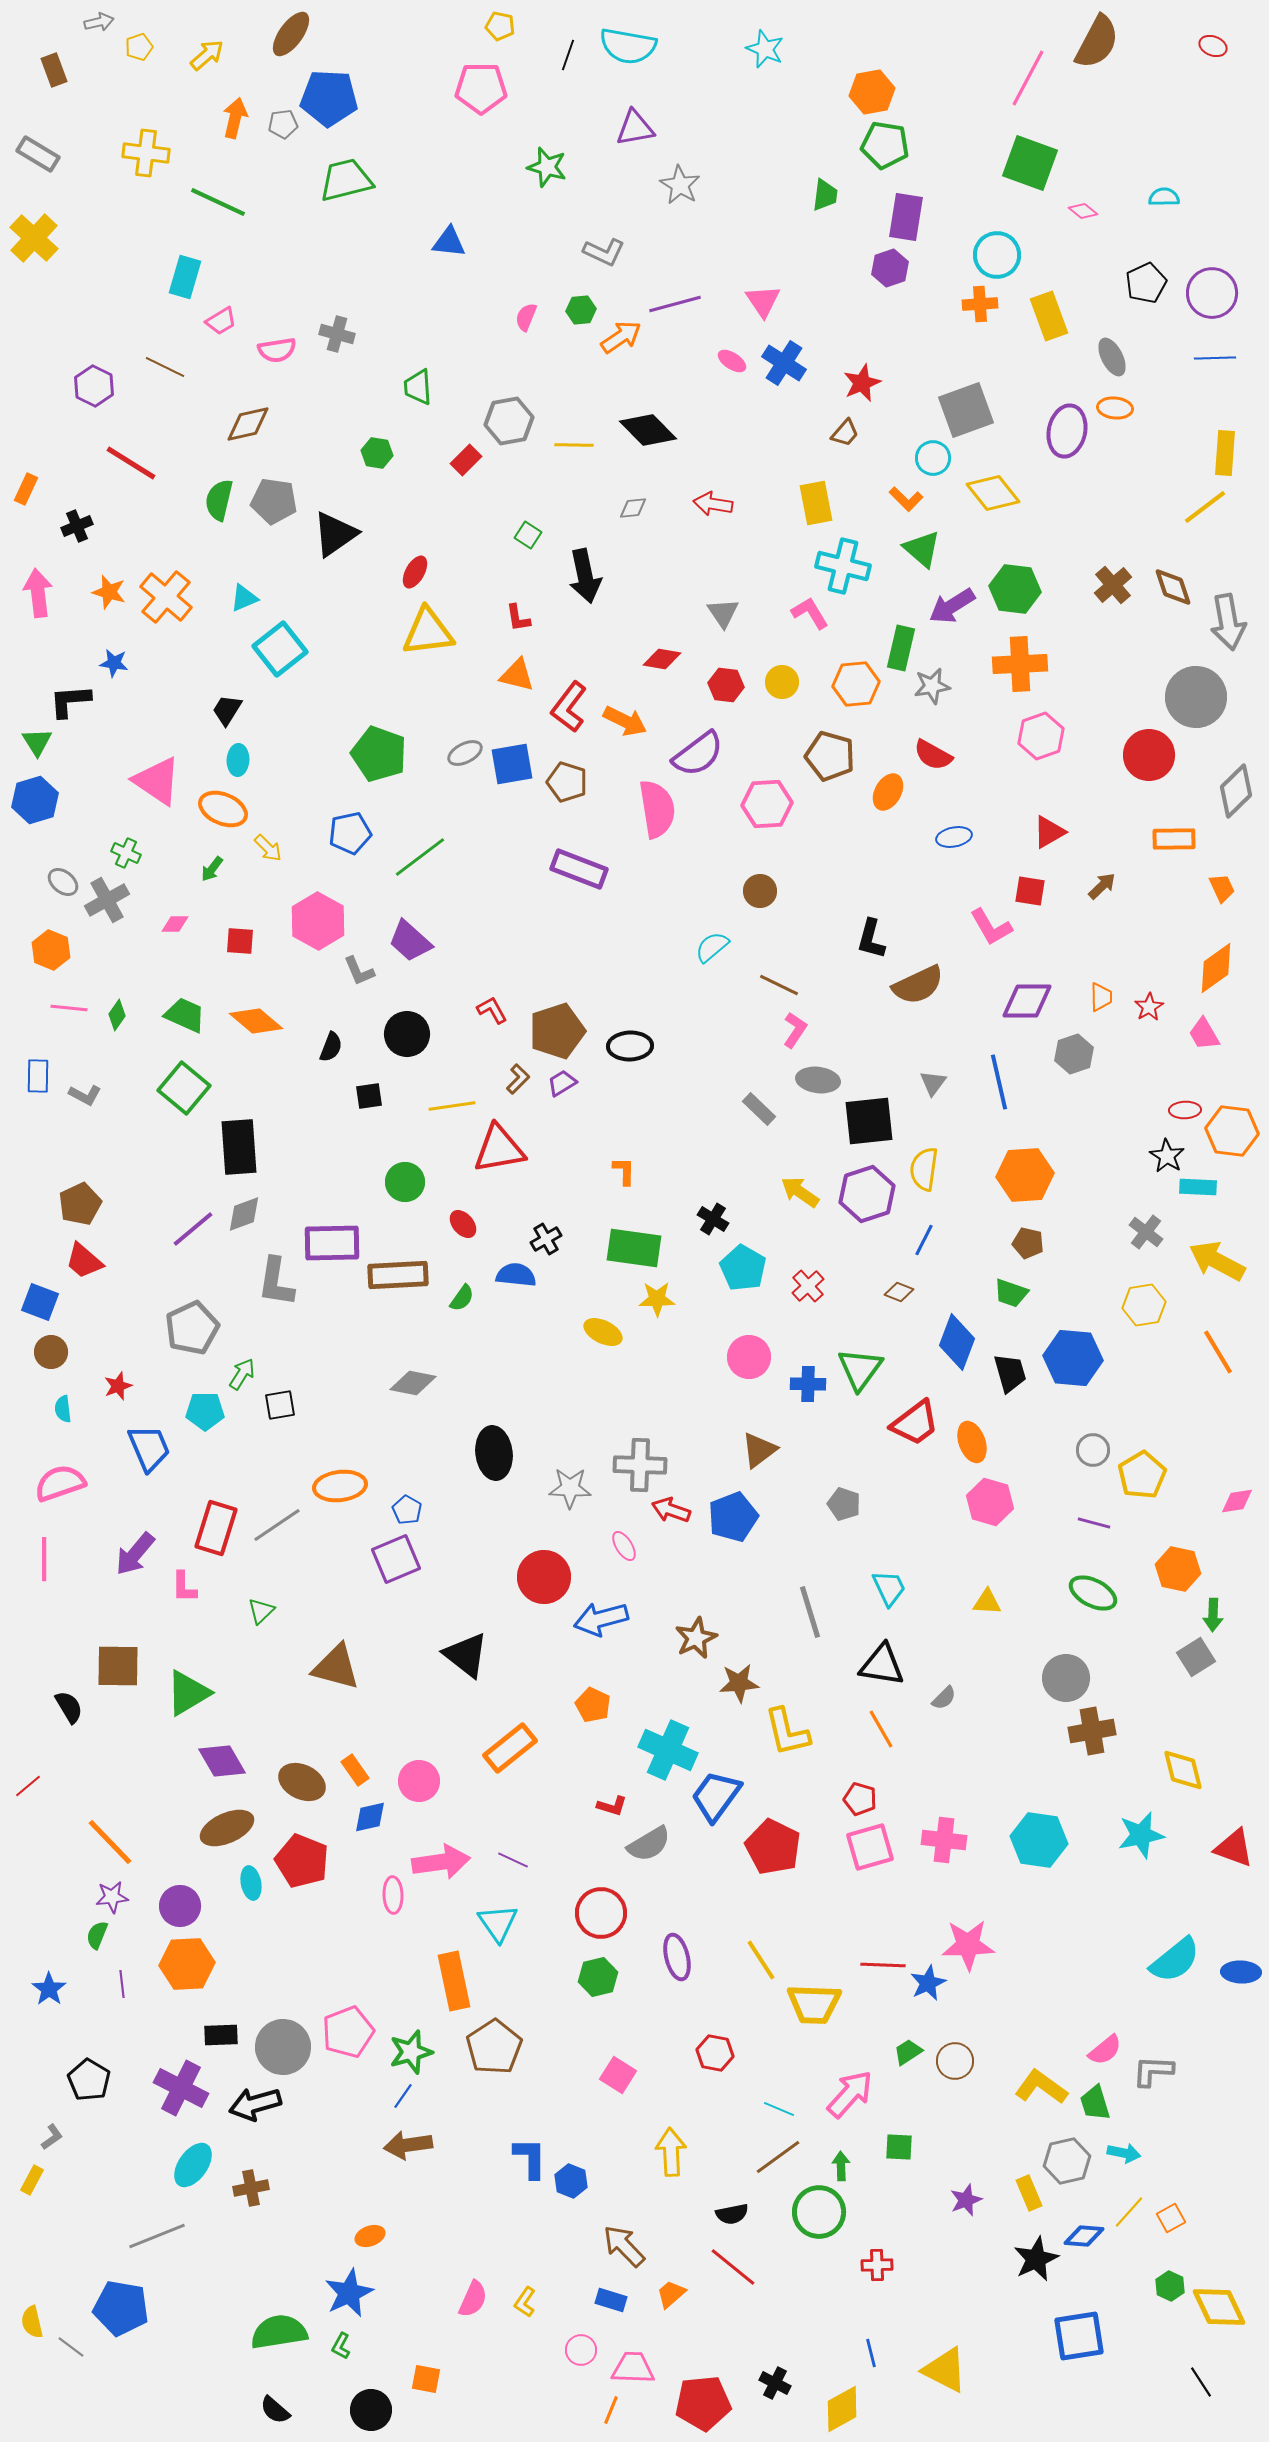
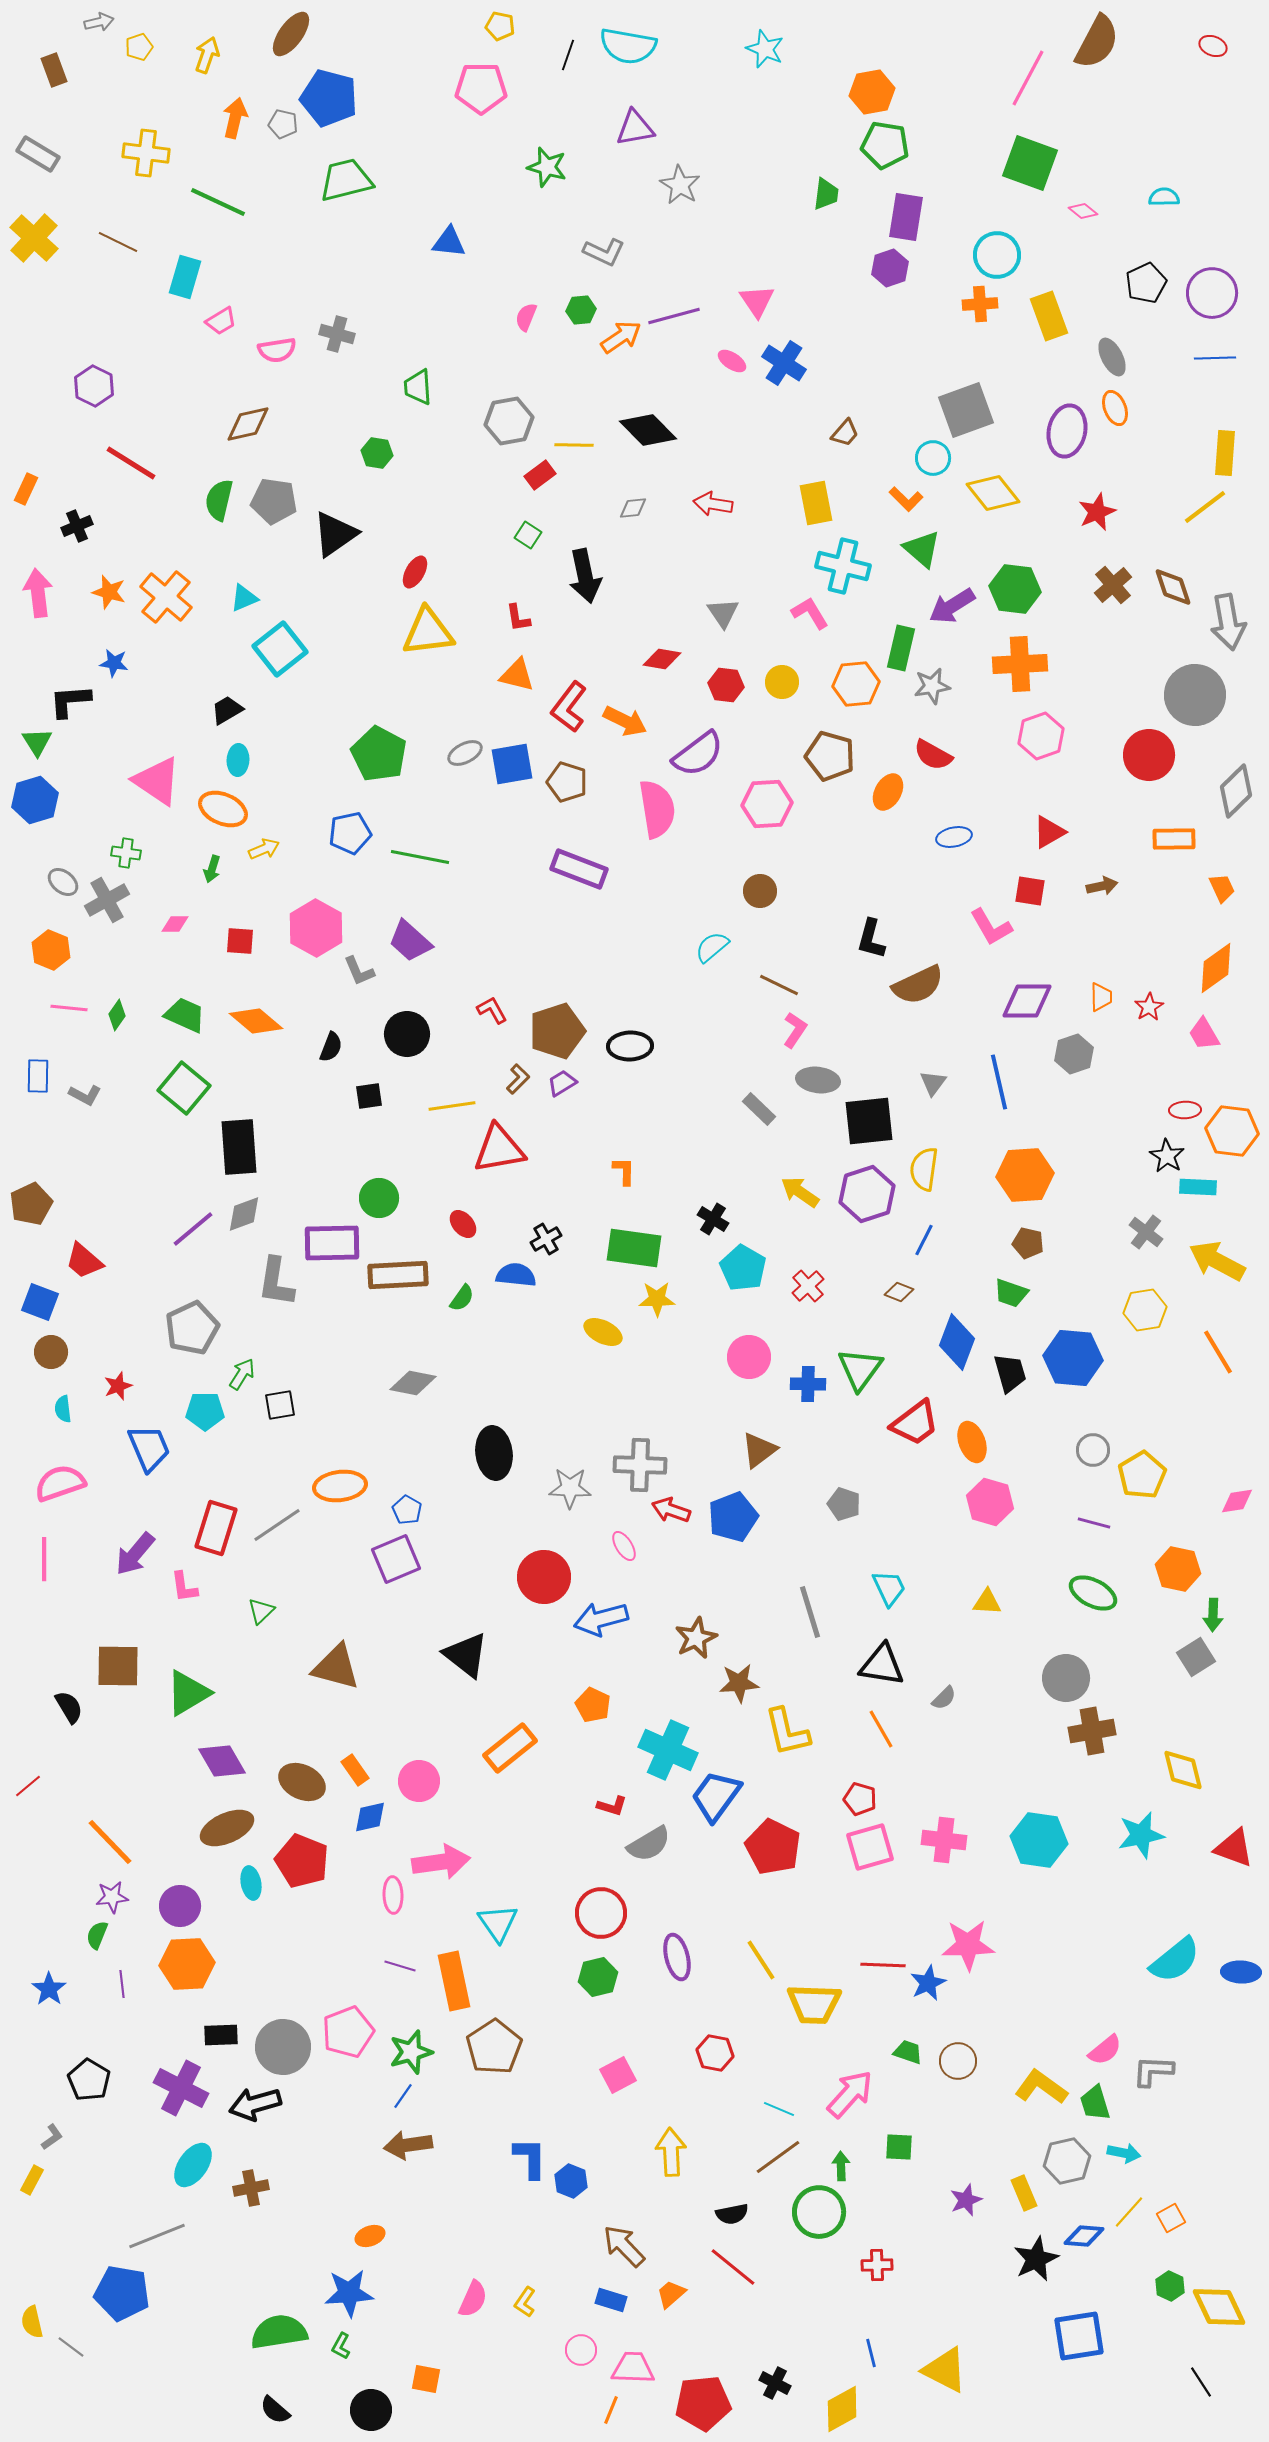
yellow arrow at (207, 55): rotated 30 degrees counterclockwise
blue pentagon at (329, 98): rotated 12 degrees clockwise
gray pentagon at (283, 124): rotated 20 degrees clockwise
green trapezoid at (825, 195): moved 1 px right, 1 px up
pink triangle at (763, 301): moved 6 px left
purple line at (675, 304): moved 1 px left, 12 px down
brown line at (165, 367): moved 47 px left, 125 px up
red star at (862, 383): moved 235 px right, 129 px down
orange ellipse at (1115, 408): rotated 64 degrees clockwise
red rectangle at (466, 460): moved 74 px right, 15 px down; rotated 8 degrees clockwise
gray circle at (1196, 697): moved 1 px left, 2 px up
black trapezoid at (227, 710): rotated 28 degrees clockwise
green pentagon at (379, 754): rotated 8 degrees clockwise
yellow arrow at (268, 848): moved 4 px left, 1 px down; rotated 68 degrees counterclockwise
green cross at (126, 853): rotated 16 degrees counterclockwise
green line at (420, 857): rotated 48 degrees clockwise
green arrow at (212, 869): rotated 20 degrees counterclockwise
brown arrow at (1102, 886): rotated 32 degrees clockwise
pink hexagon at (318, 921): moved 2 px left, 7 px down
green circle at (405, 1182): moved 26 px left, 16 px down
brown pentagon at (80, 1204): moved 49 px left
yellow hexagon at (1144, 1305): moved 1 px right, 5 px down
pink L-shape at (184, 1587): rotated 8 degrees counterclockwise
purple line at (513, 1860): moved 113 px left, 106 px down; rotated 8 degrees counterclockwise
green trapezoid at (908, 2052): rotated 52 degrees clockwise
brown circle at (955, 2061): moved 3 px right
pink square at (618, 2075): rotated 30 degrees clockwise
yellow rectangle at (1029, 2193): moved 5 px left
blue star at (349, 2293): rotated 21 degrees clockwise
blue pentagon at (121, 2308): moved 1 px right, 15 px up
